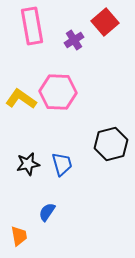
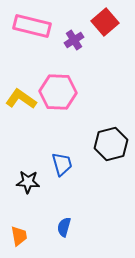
pink rectangle: rotated 66 degrees counterclockwise
black star: moved 18 px down; rotated 15 degrees clockwise
blue semicircle: moved 17 px right, 15 px down; rotated 18 degrees counterclockwise
